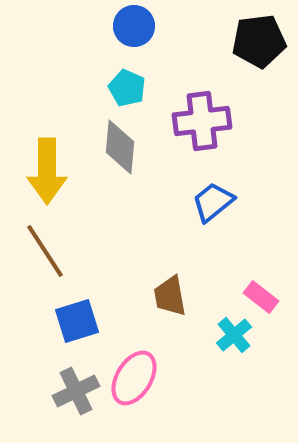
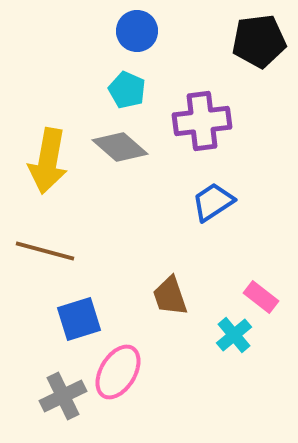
blue circle: moved 3 px right, 5 px down
cyan pentagon: moved 2 px down
gray diamond: rotated 54 degrees counterclockwise
yellow arrow: moved 1 px right, 10 px up; rotated 10 degrees clockwise
blue trapezoid: rotated 6 degrees clockwise
brown line: rotated 42 degrees counterclockwise
brown trapezoid: rotated 9 degrees counterclockwise
blue square: moved 2 px right, 2 px up
pink ellipse: moved 16 px left, 6 px up
gray cross: moved 13 px left, 5 px down
